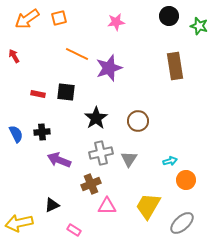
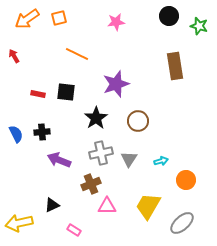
purple star: moved 7 px right, 16 px down
cyan arrow: moved 9 px left
